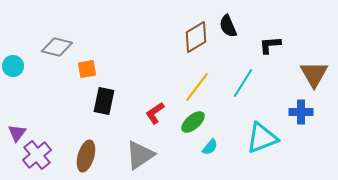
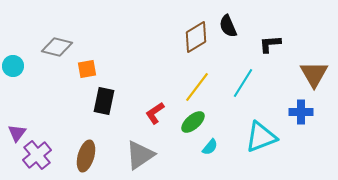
black L-shape: moved 1 px up
cyan triangle: moved 1 px left, 1 px up
